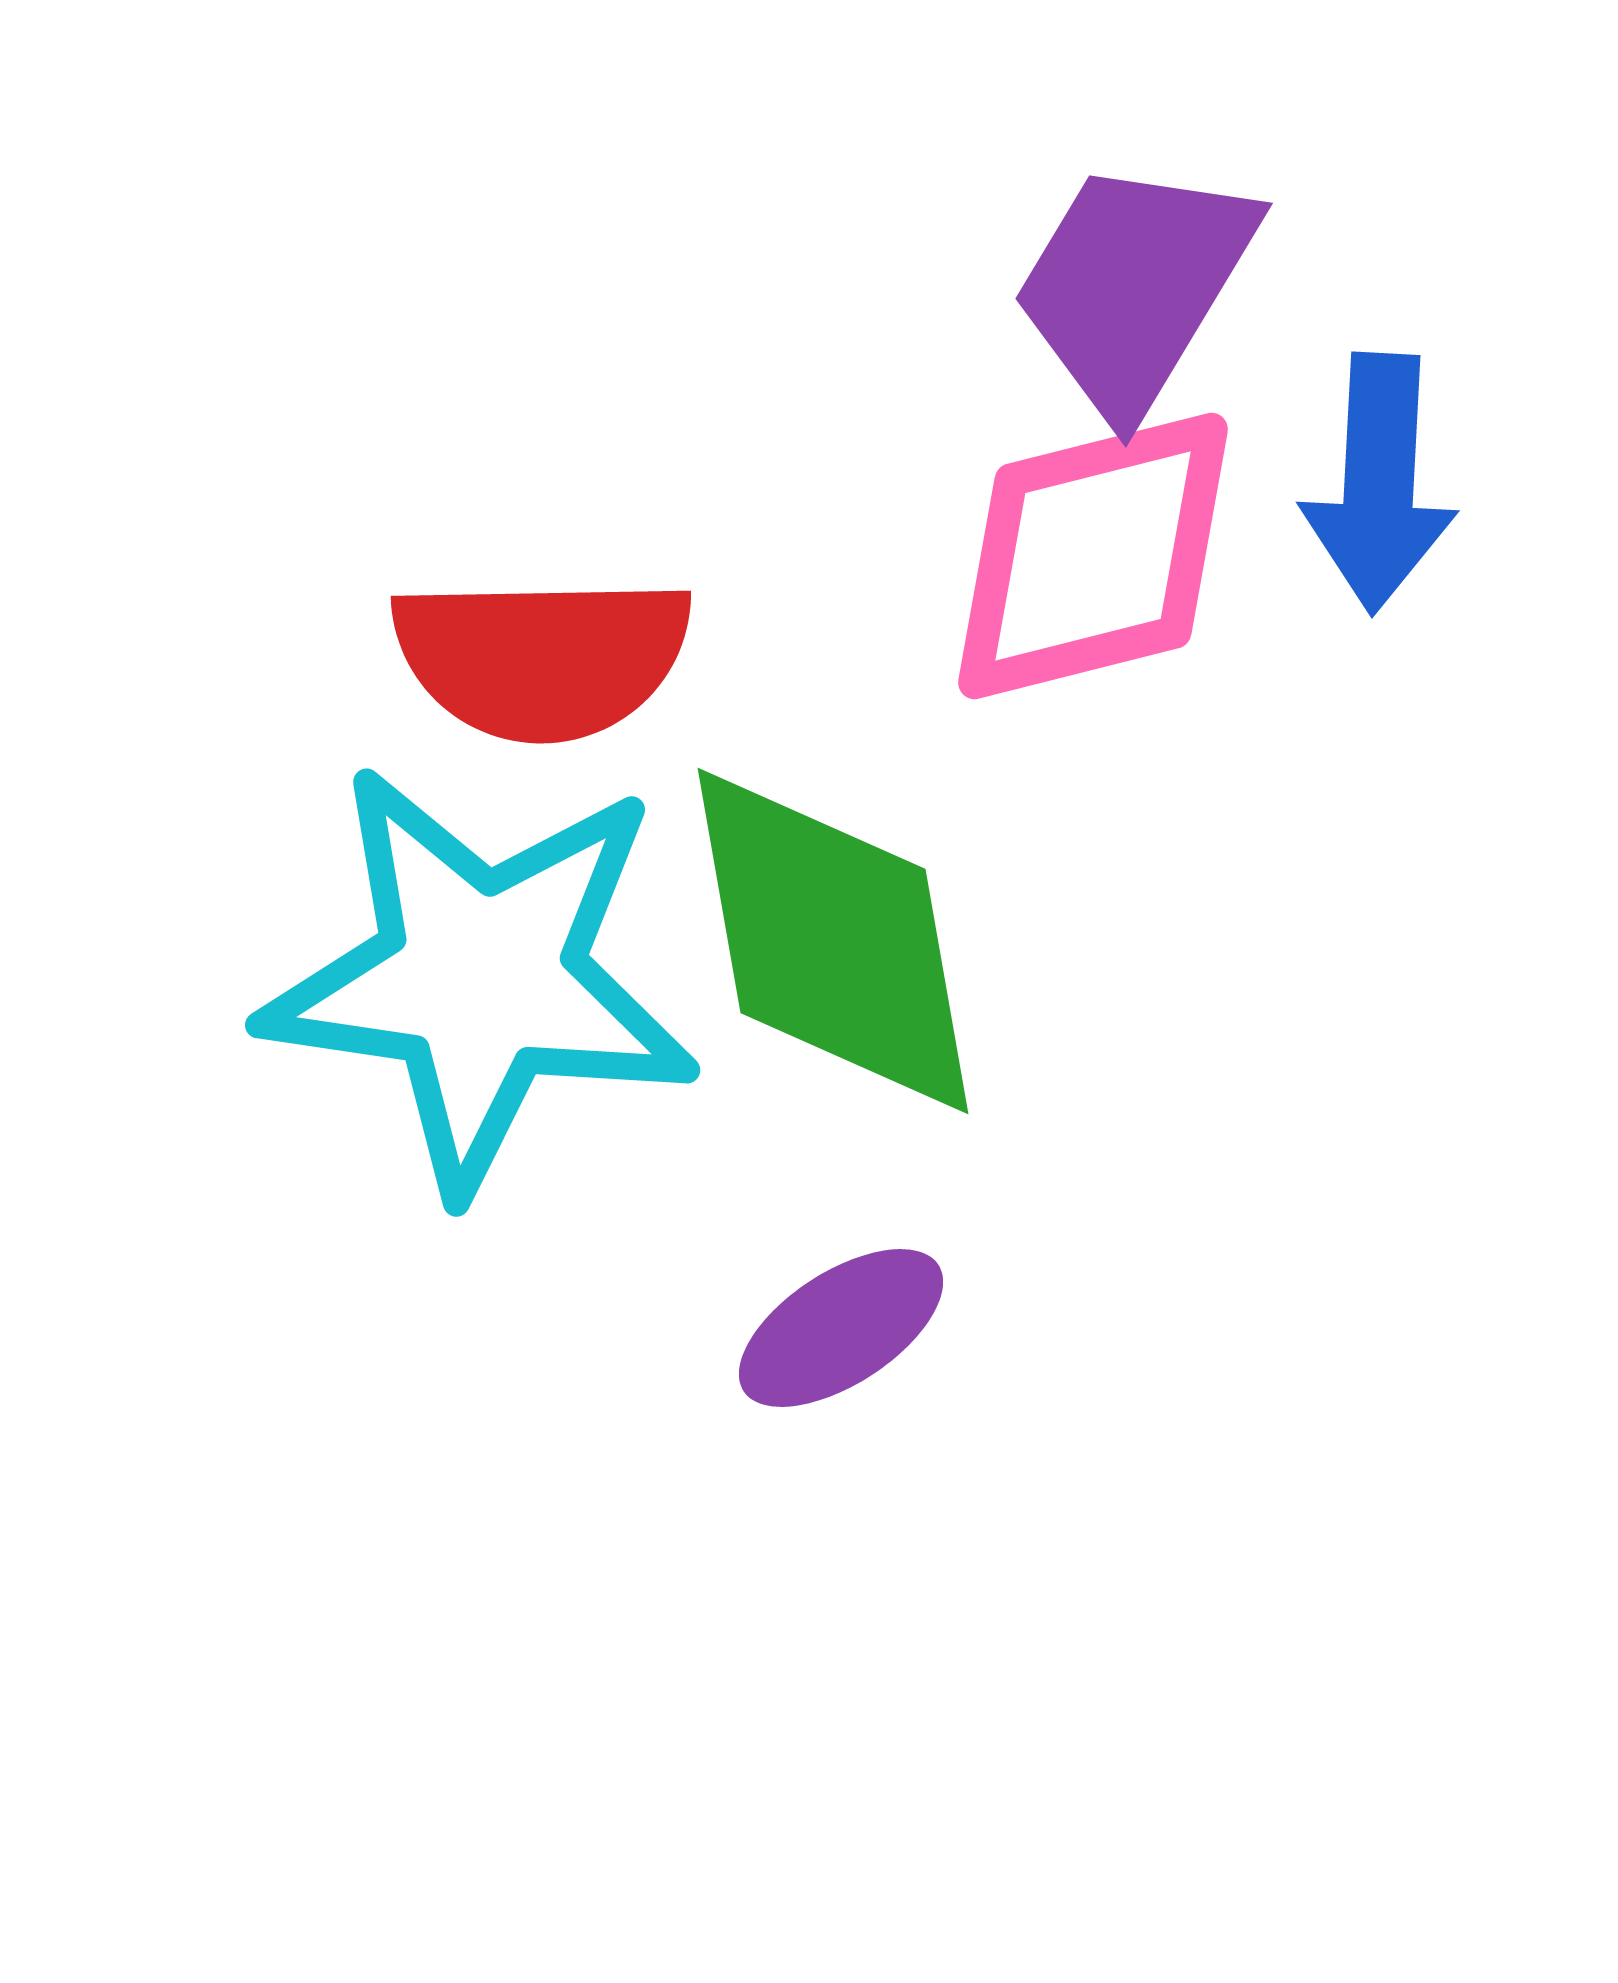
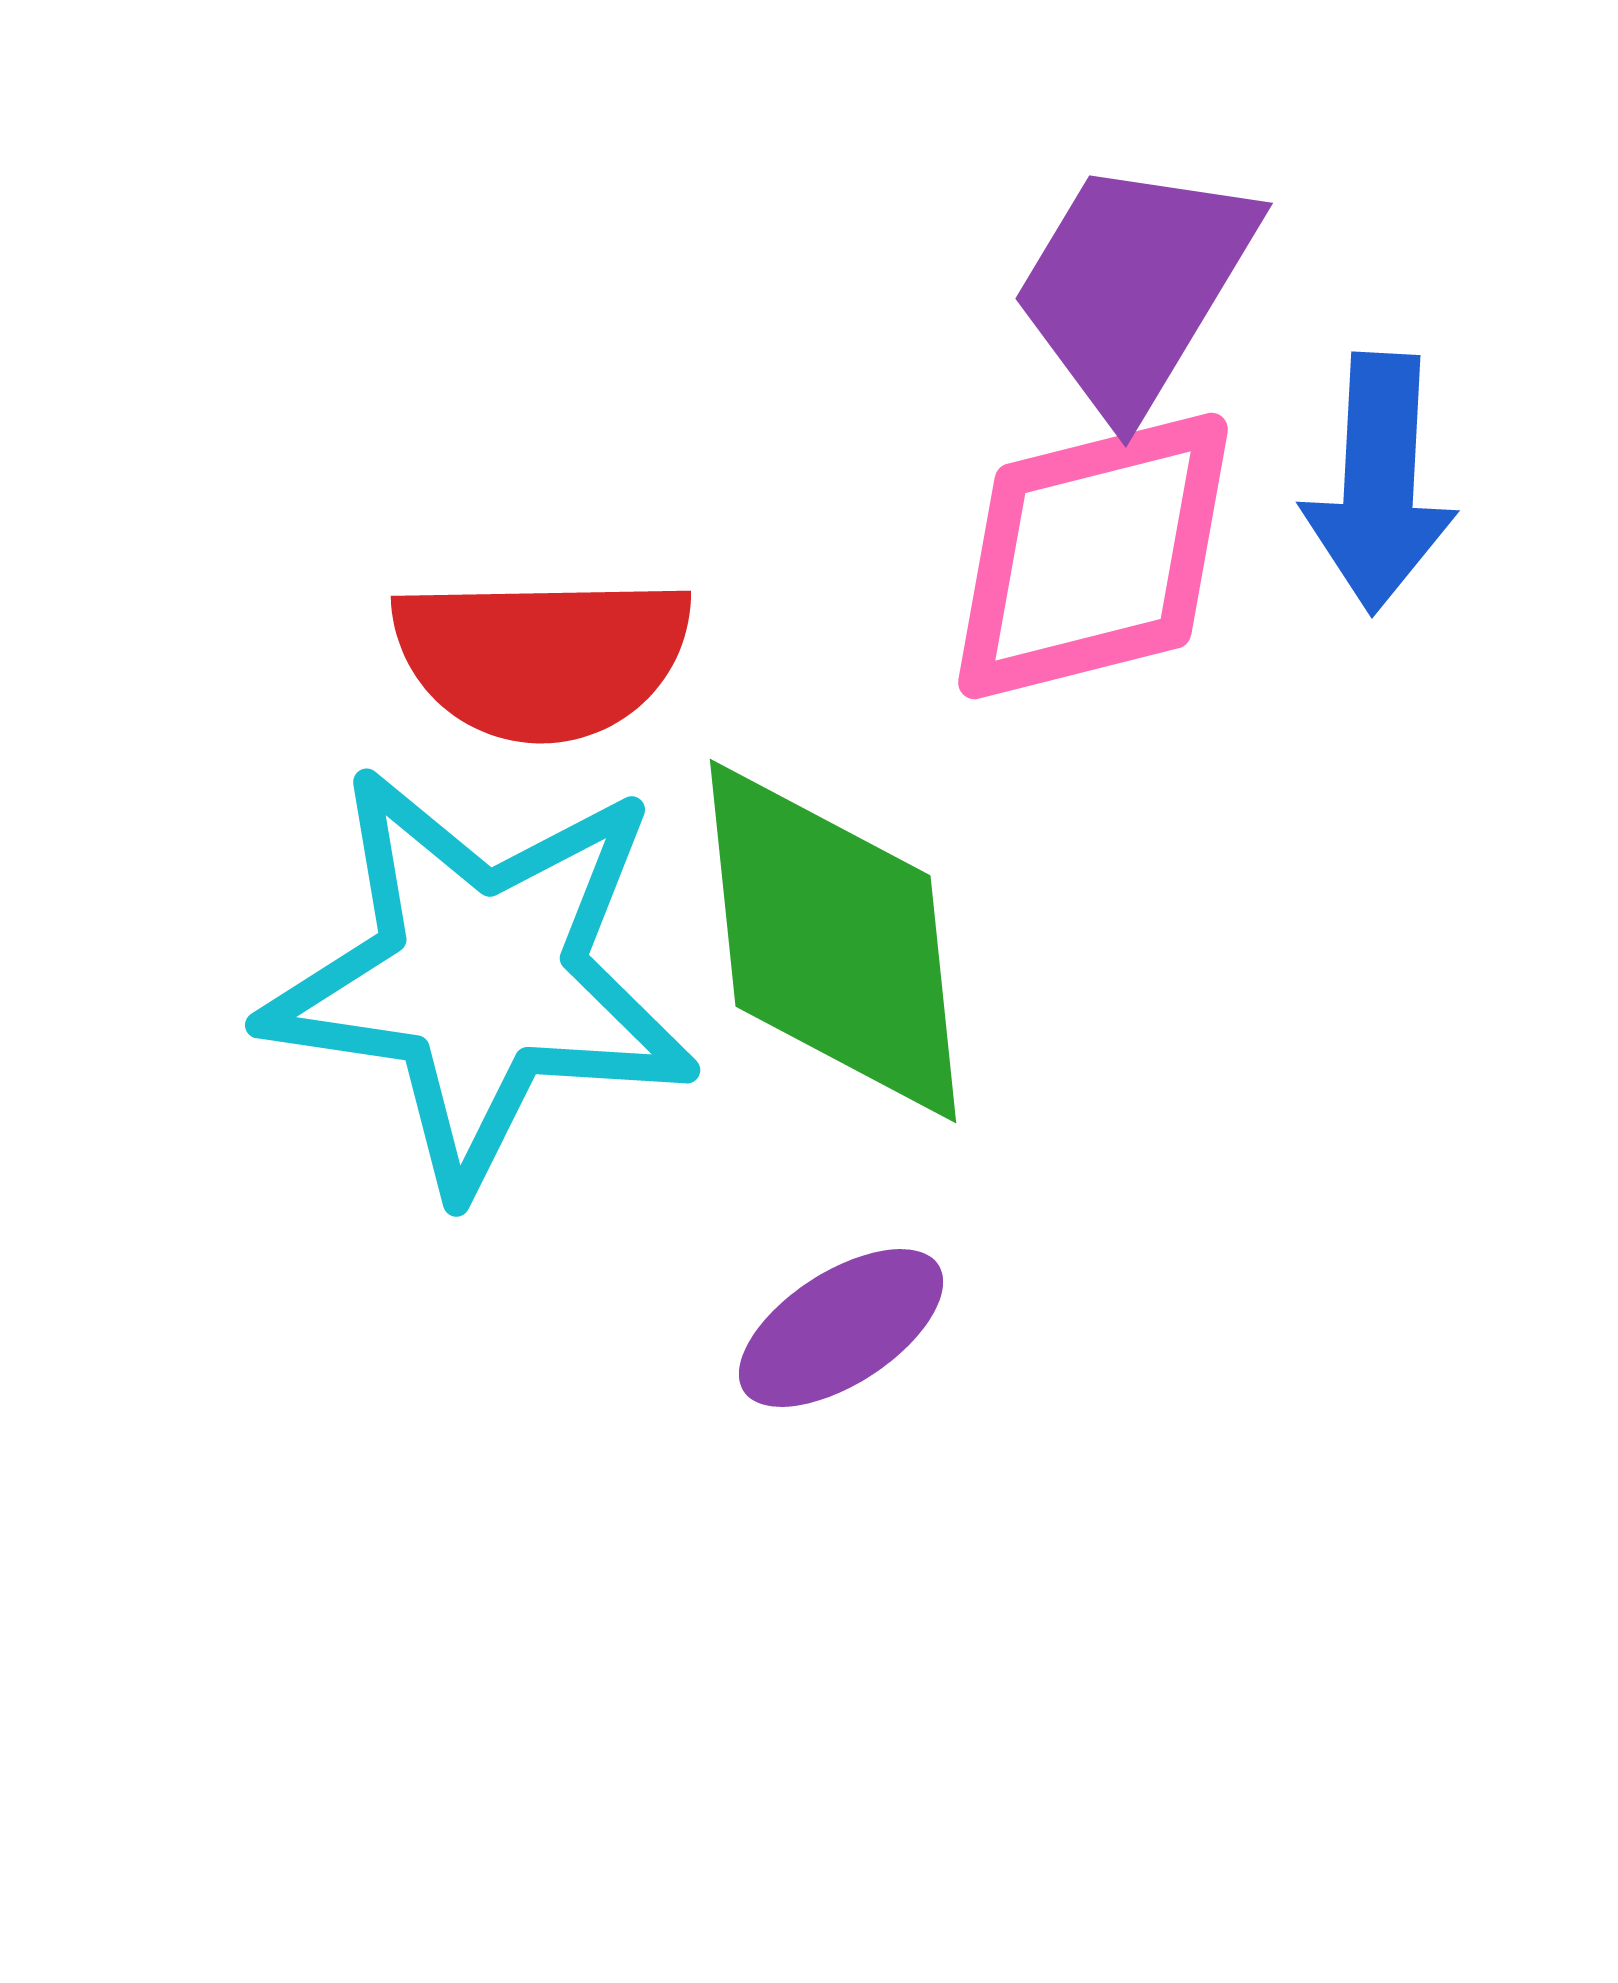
green diamond: rotated 4 degrees clockwise
